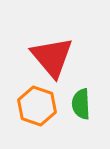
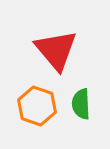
red triangle: moved 4 px right, 7 px up
